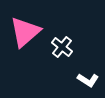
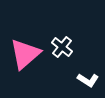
pink triangle: moved 22 px down
